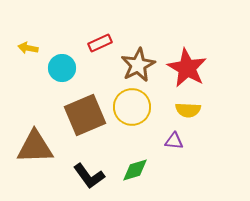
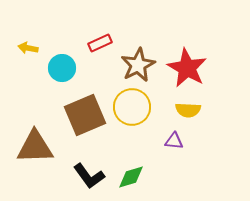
green diamond: moved 4 px left, 7 px down
